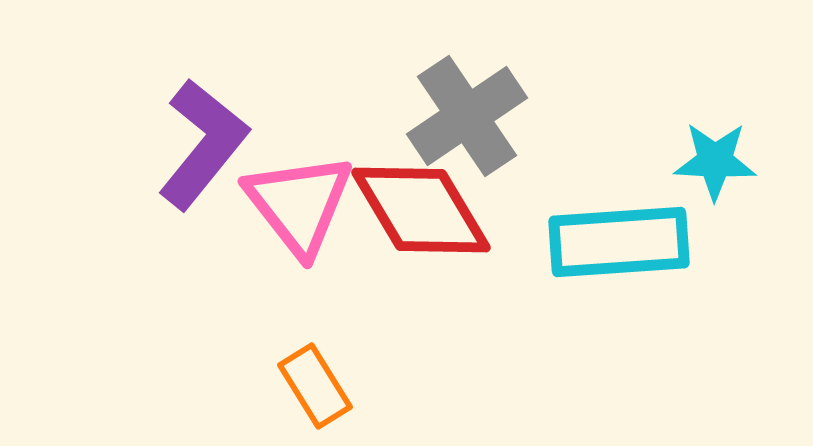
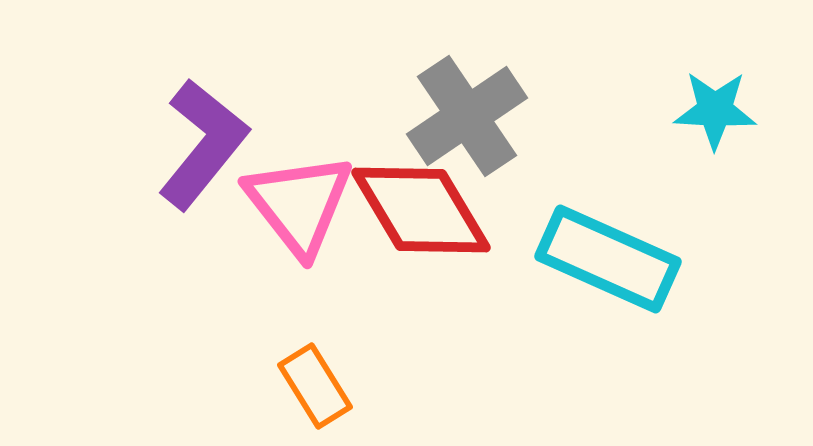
cyan star: moved 51 px up
cyan rectangle: moved 11 px left, 17 px down; rotated 28 degrees clockwise
